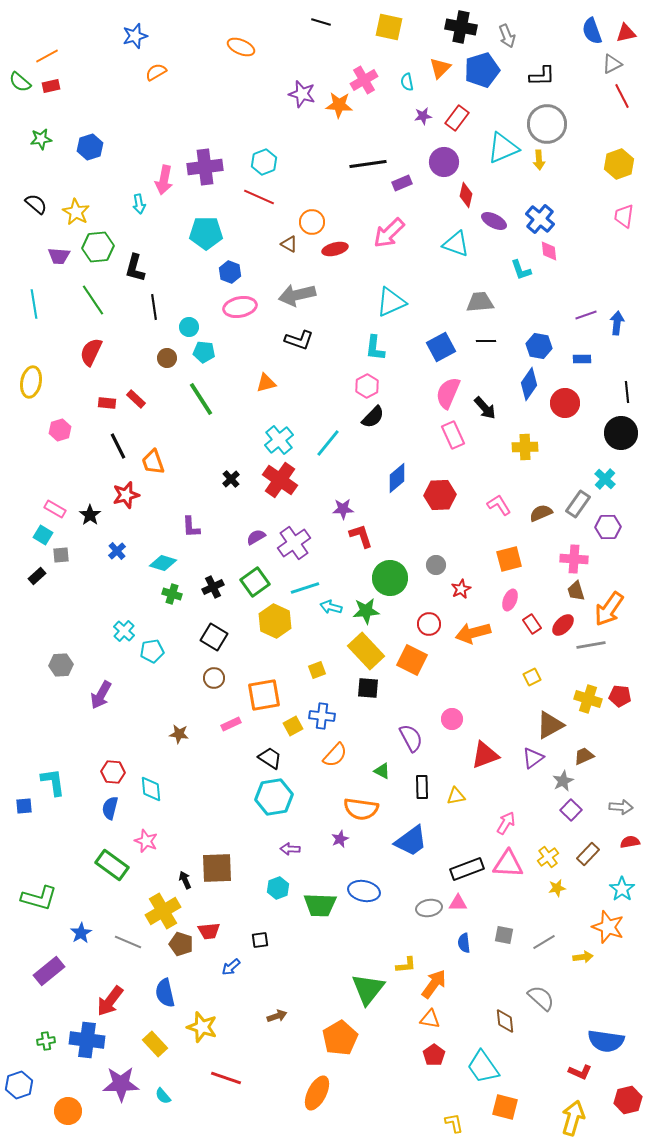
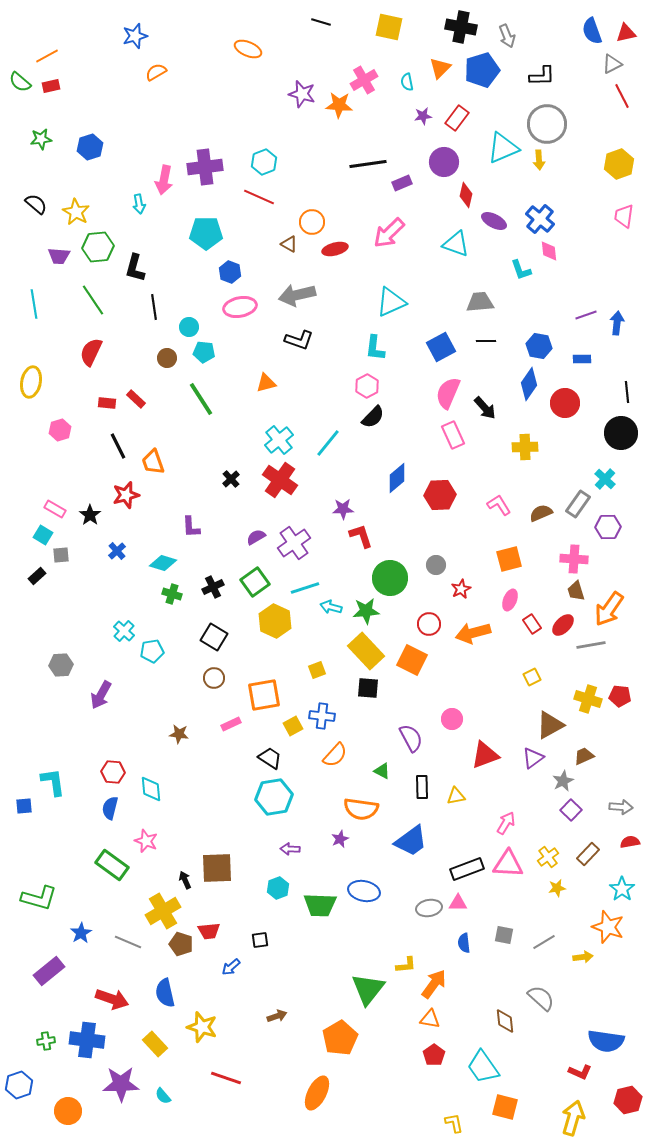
orange ellipse at (241, 47): moved 7 px right, 2 px down
red arrow at (110, 1001): moved 2 px right, 2 px up; rotated 108 degrees counterclockwise
